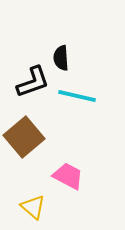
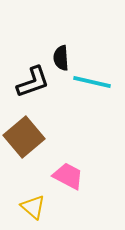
cyan line: moved 15 px right, 14 px up
